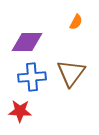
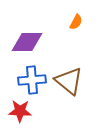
brown triangle: moved 2 px left, 8 px down; rotated 28 degrees counterclockwise
blue cross: moved 3 px down
